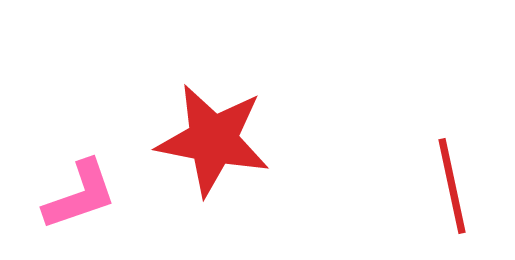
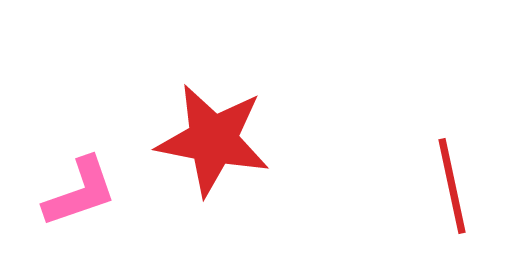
pink L-shape: moved 3 px up
